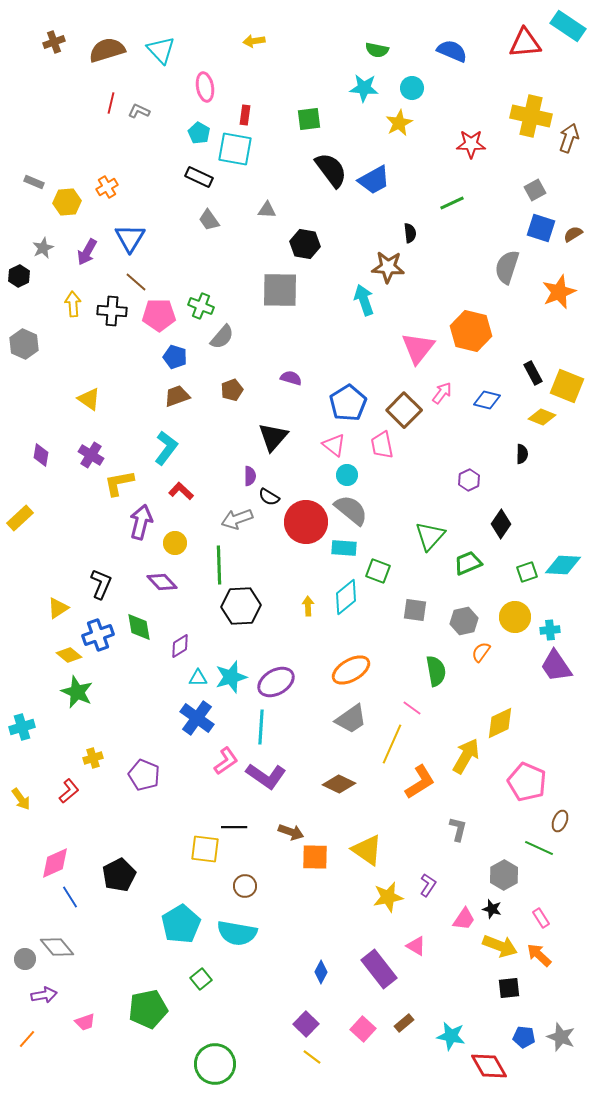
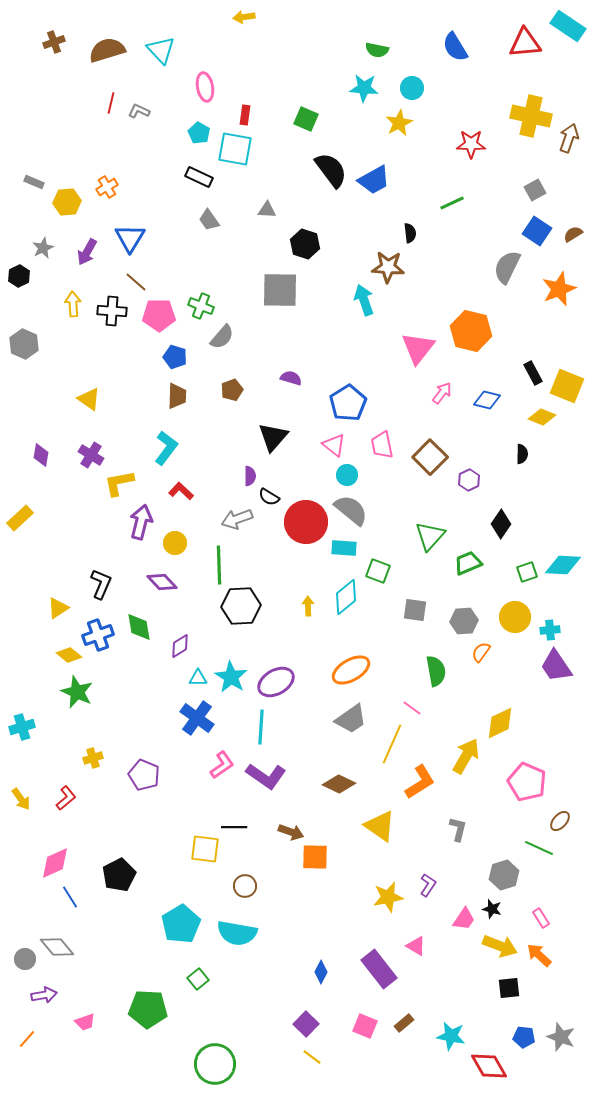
yellow arrow at (254, 41): moved 10 px left, 24 px up
blue semicircle at (452, 51): moved 3 px right, 4 px up; rotated 144 degrees counterclockwise
green square at (309, 119): moved 3 px left; rotated 30 degrees clockwise
blue square at (541, 228): moved 4 px left, 3 px down; rotated 16 degrees clockwise
black hexagon at (305, 244): rotated 8 degrees clockwise
gray semicircle at (507, 267): rotated 8 degrees clockwise
orange star at (559, 292): moved 3 px up
brown trapezoid at (177, 396): rotated 112 degrees clockwise
brown square at (404, 410): moved 26 px right, 47 px down
gray hexagon at (464, 621): rotated 8 degrees clockwise
cyan star at (231, 677): rotated 24 degrees counterclockwise
pink L-shape at (226, 761): moved 4 px left, 4 px down
red L-shape at (69, 791): moved 3 px left, 7 px down
brown ellipse at (560, 821): rotated 20 degrees clockwise
yellow triangle at (367, 850): moved 13 px right, 24 px up
gray hexagon at (504, 875): rotated 12 degrees clockwise
green square at (201, 979): moved 3 px left
green pentagon at (148, 1009): rotated 15 degrees clockwise
pink square at (363, 1029): moved 2 px right, 3 px up; rotated 20 degrees counterclockwise
